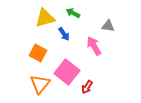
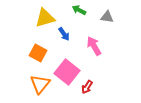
green arrow: moved 6 px right, 3 px up
gray triangle: moved 1 px left, 9 px up
